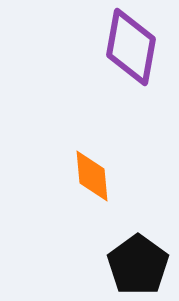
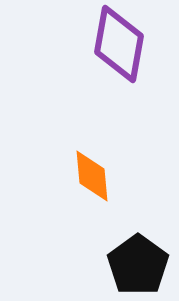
purple diamond: moved 12 px left, 3 px up
